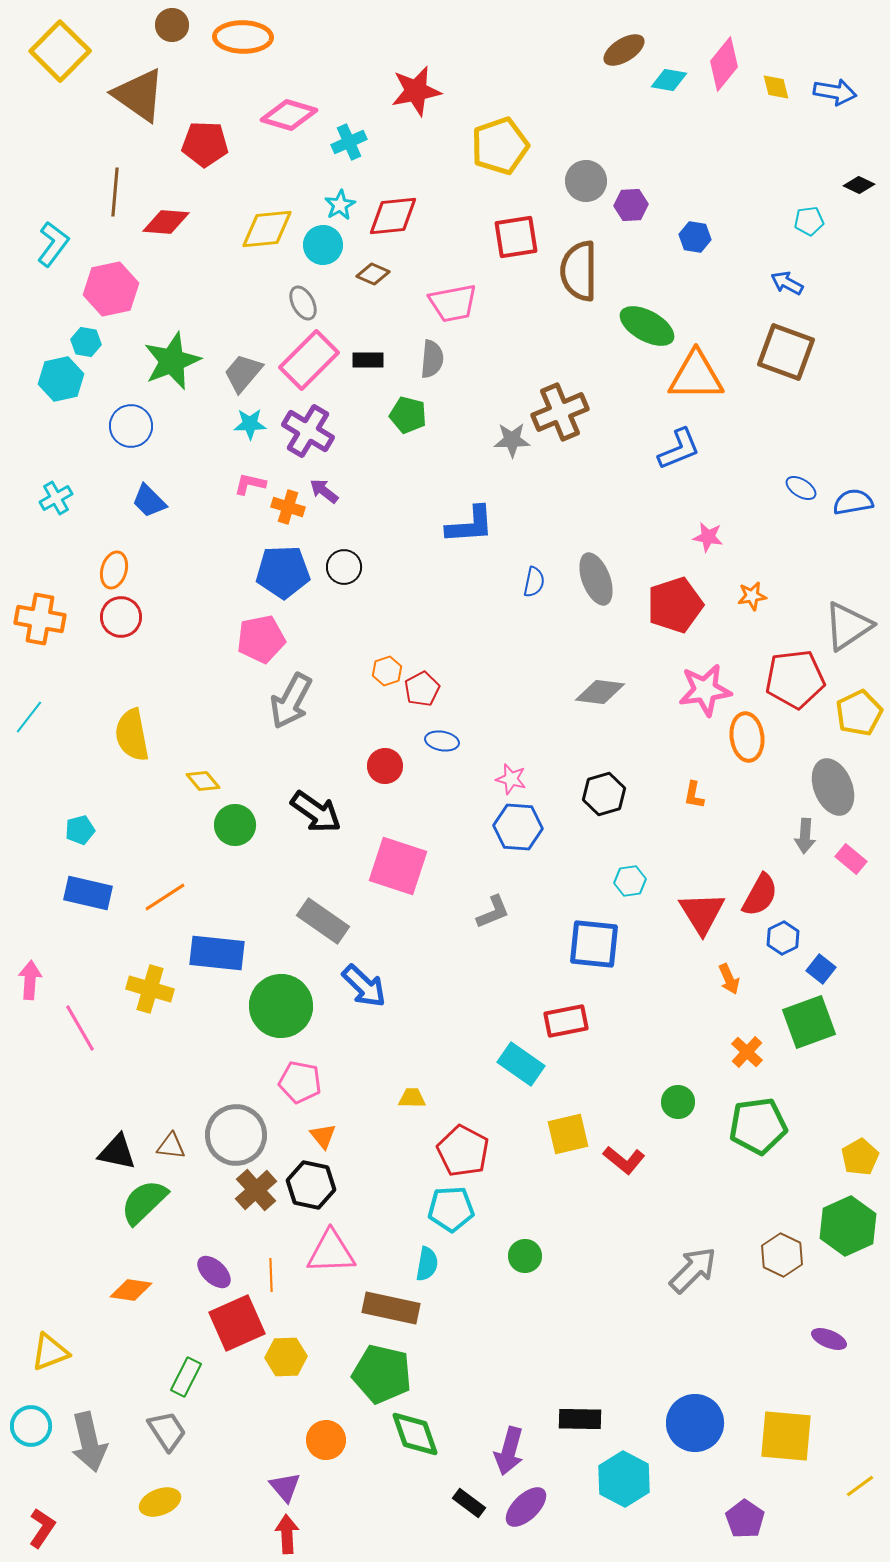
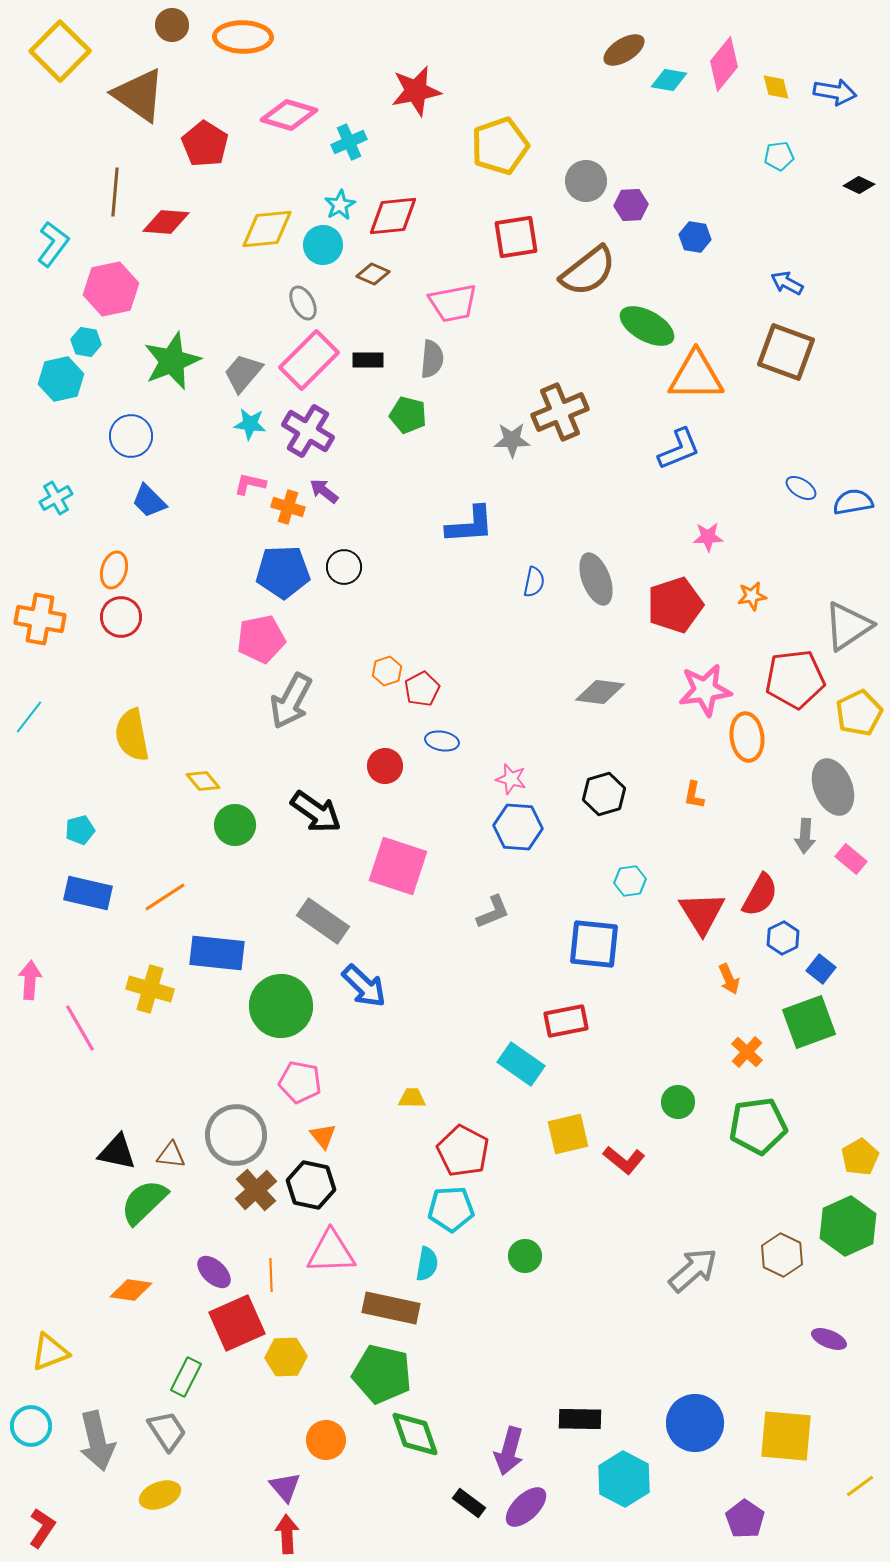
red pentagon at (205, 144): rotated 30 degrees clockwise
cyan pentagon at (809, 221): moved 30 px left, 65 px up
brown semicircle at (579, 271): moved 9 px right; rotated 128 degrees counterclockwise
cyan star at (250, 424): rotated 8 degrees clockwise
blue circle at (131, 426): moved 10 px down
pink star at (708, 537): rotated 12 degrees counterclockwise
brown triangle at (171, 1146): moved 9 px down
gray arrow at (693, 1270): rotated 4 degrees clockwise
gray arrow at (89, 1442): moved 8 px right, 1 px up
yellow ellipse at (160, 1502): moved 7 px up
